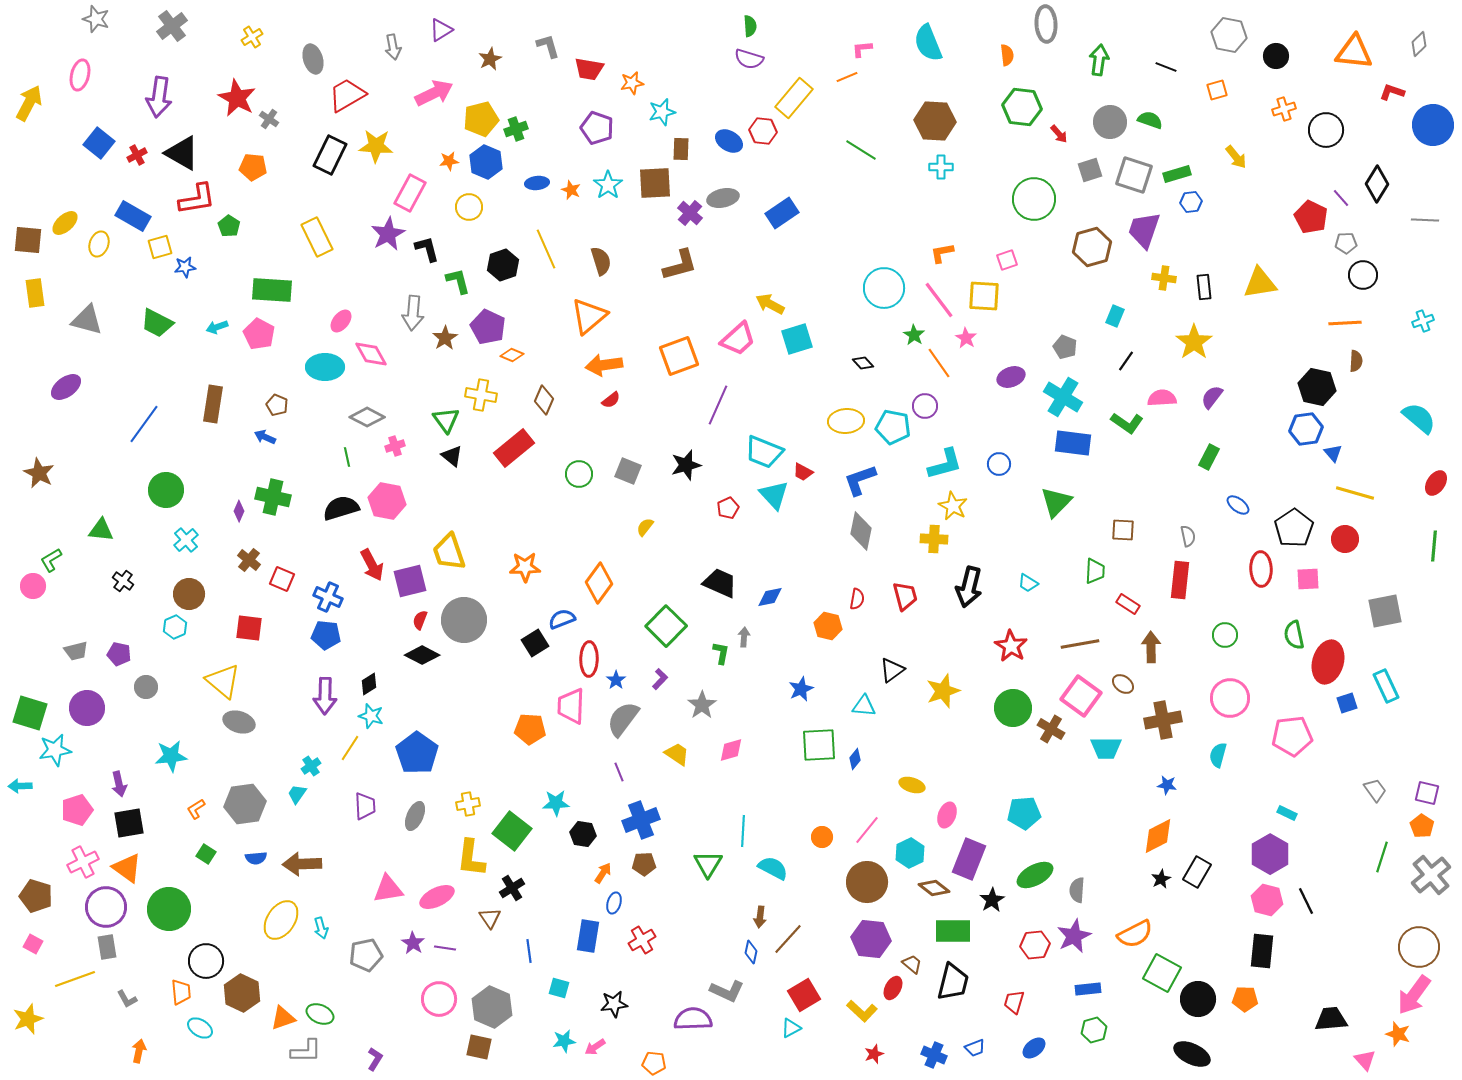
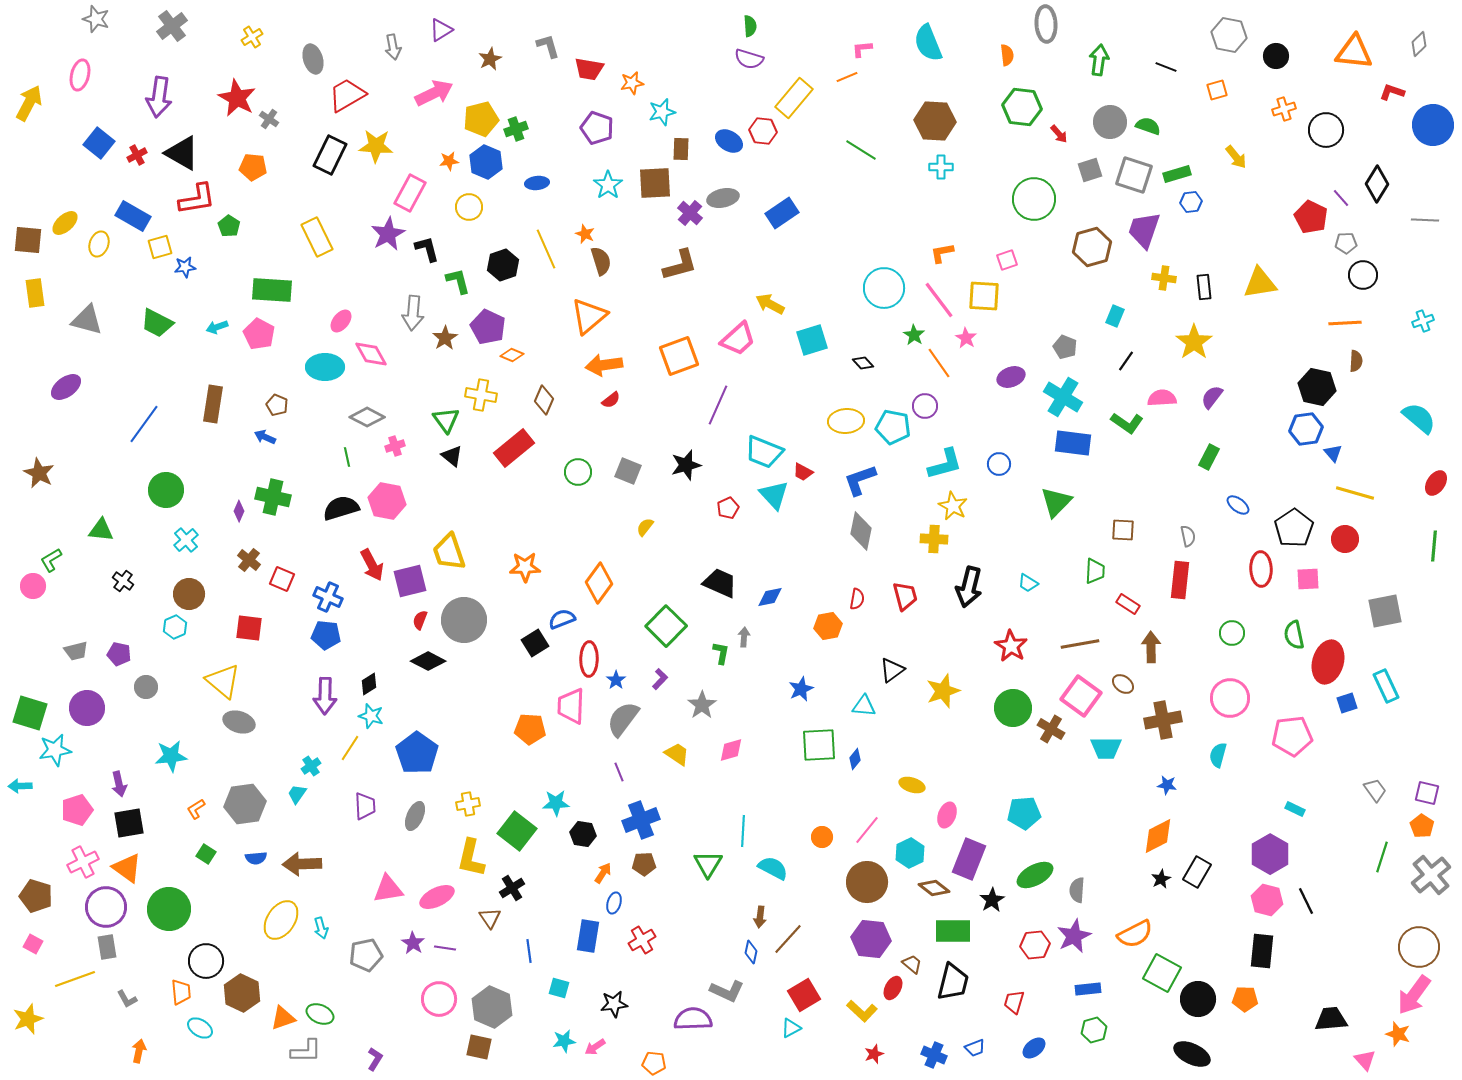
green semicircle at (1150, 120): moved 2 px left, 6 px down
orange star at (571, 190): moved 14 px right, 44 px down
cyan square at (797, 339): moved 15 px right, 1 px down
green circle at (579, 474): moved 1 px left, 2 px up
orange hexagon at (828, 626): rotated 24 degrees counterclockwise
green circle at (1225, 635): moved 7 px right, 2 px up
black diamond at (422, 655): moved 6 px right, 6 px down
cyan rectangle at (1287, 813): moved 8 px right, 4 px up
green square at (512, 831): moved 5 px right
yellow L-shape at (471, 858): rotated 6 degrees clockwise
